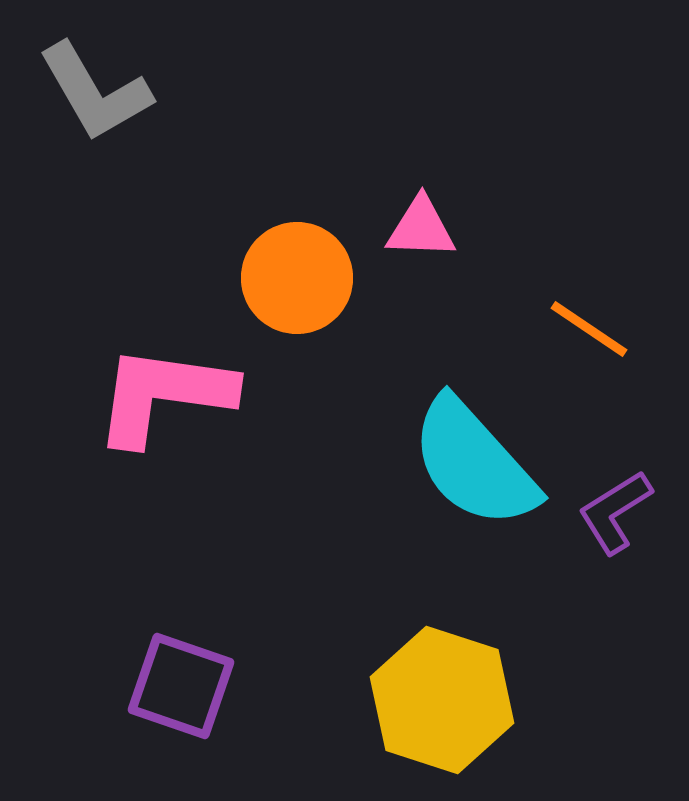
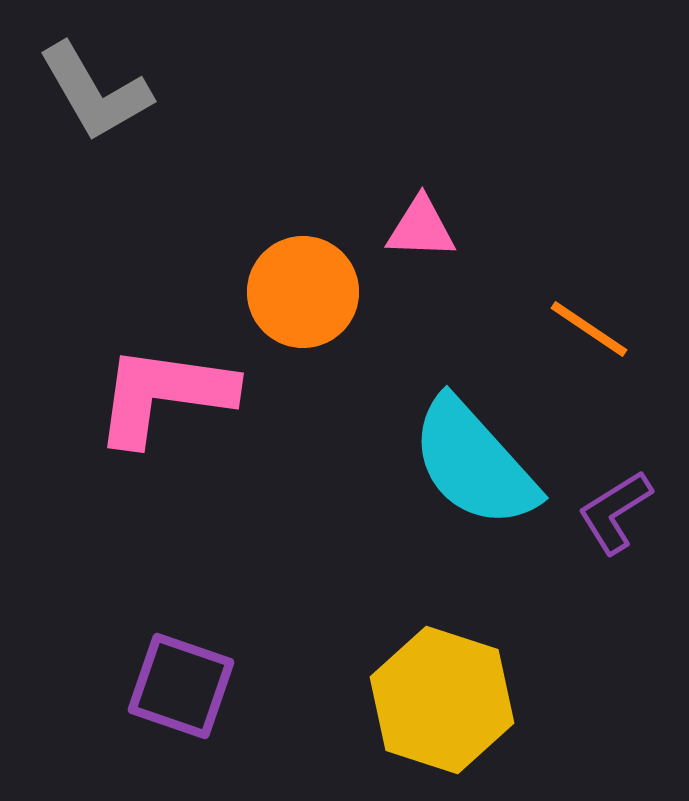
orange circle: moved 6 px right, 14 px down
